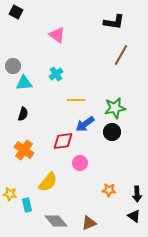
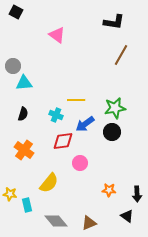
cyan cross: moved 41 px down; rotated 32 degrees counterclockwise
yellow semicircle: moved 1 px right, 1 px down
black triangle: moved 7 px left
